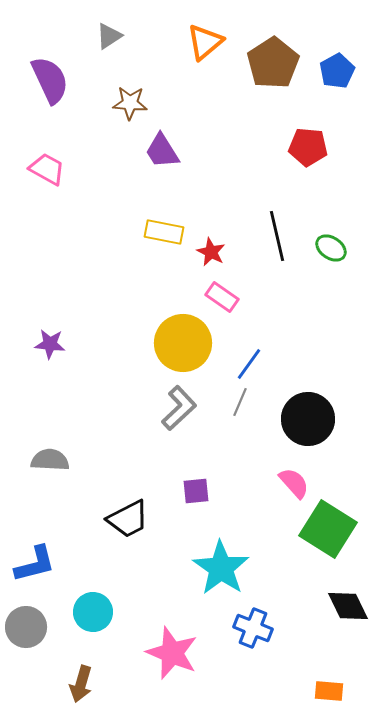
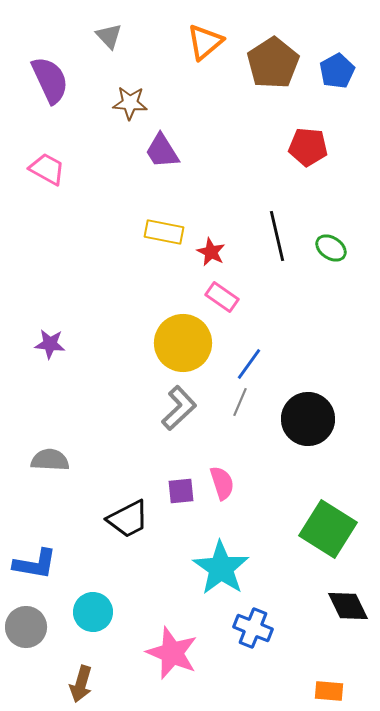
gray triangle: rotated 40 degrees counterclockwise
pink semicircle: moved 72 px left; rotated 24 degrees clockwise
purple square: moved 15 px left
blue L-shape: rotated 24 degrees clockwise
